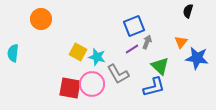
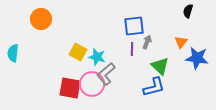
blue square: rotated 15 degrees clockwise
purple line: rotated 56 degrees counterclockwise
gray L-shape: moved 12 px left; rotated 80 degrees clockwise
